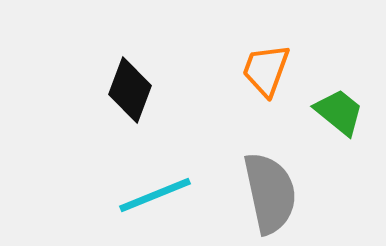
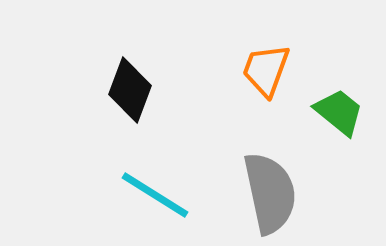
cyan line: rotated 54 degrees clockwise
